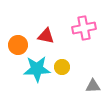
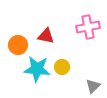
pink cross: moved 4 px right, 1 px up
cyan star: rotated 8 degrees clockwise
gray triangle: rotated 42 degrees counterclockwise
